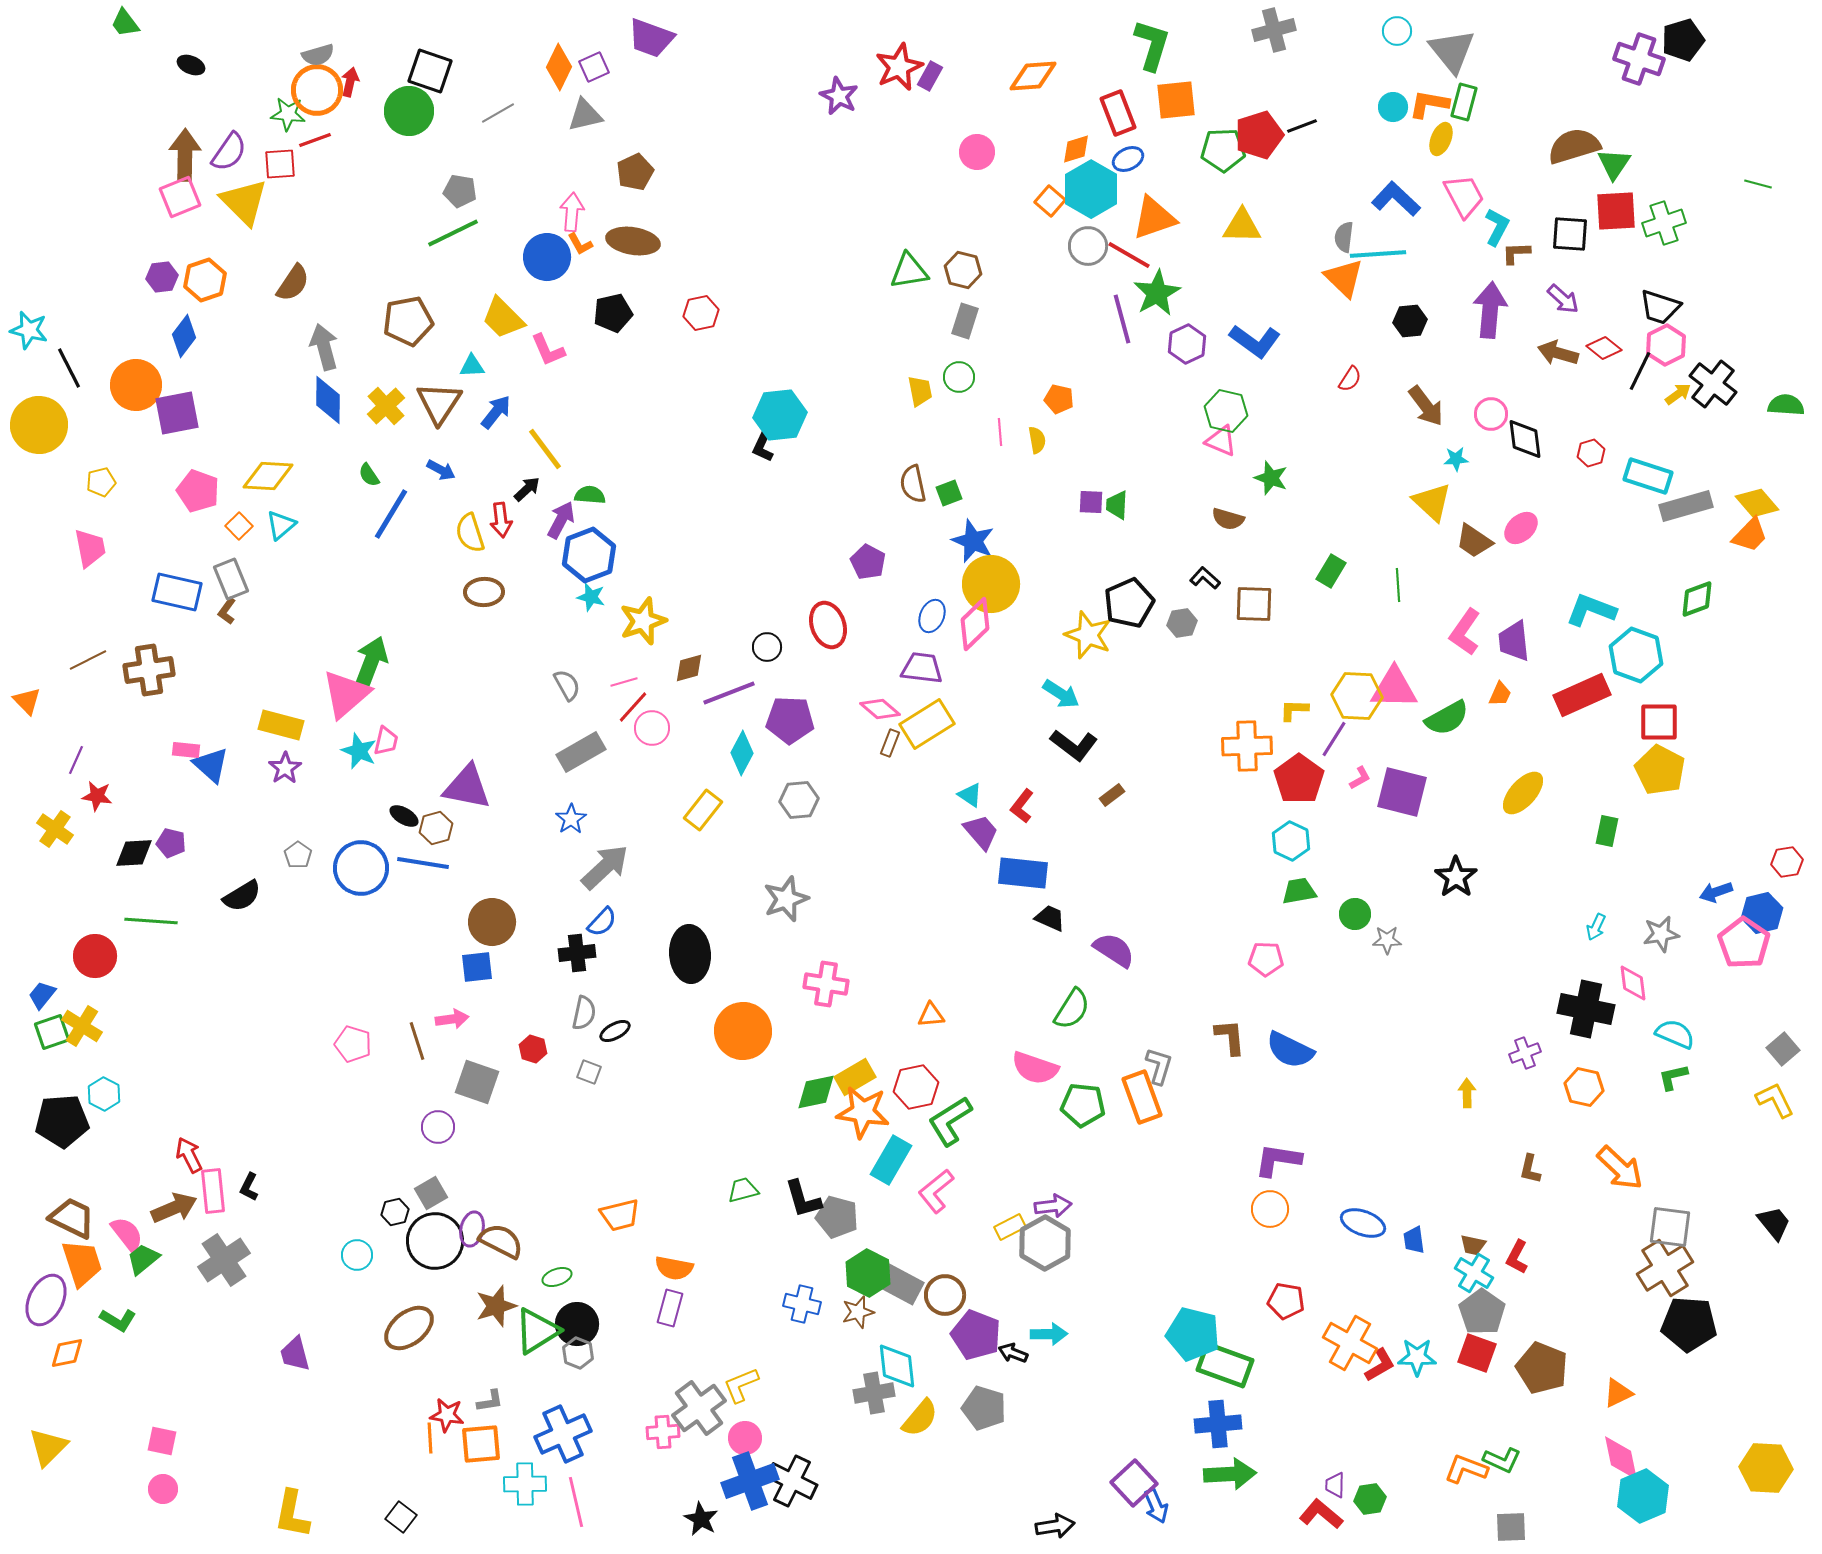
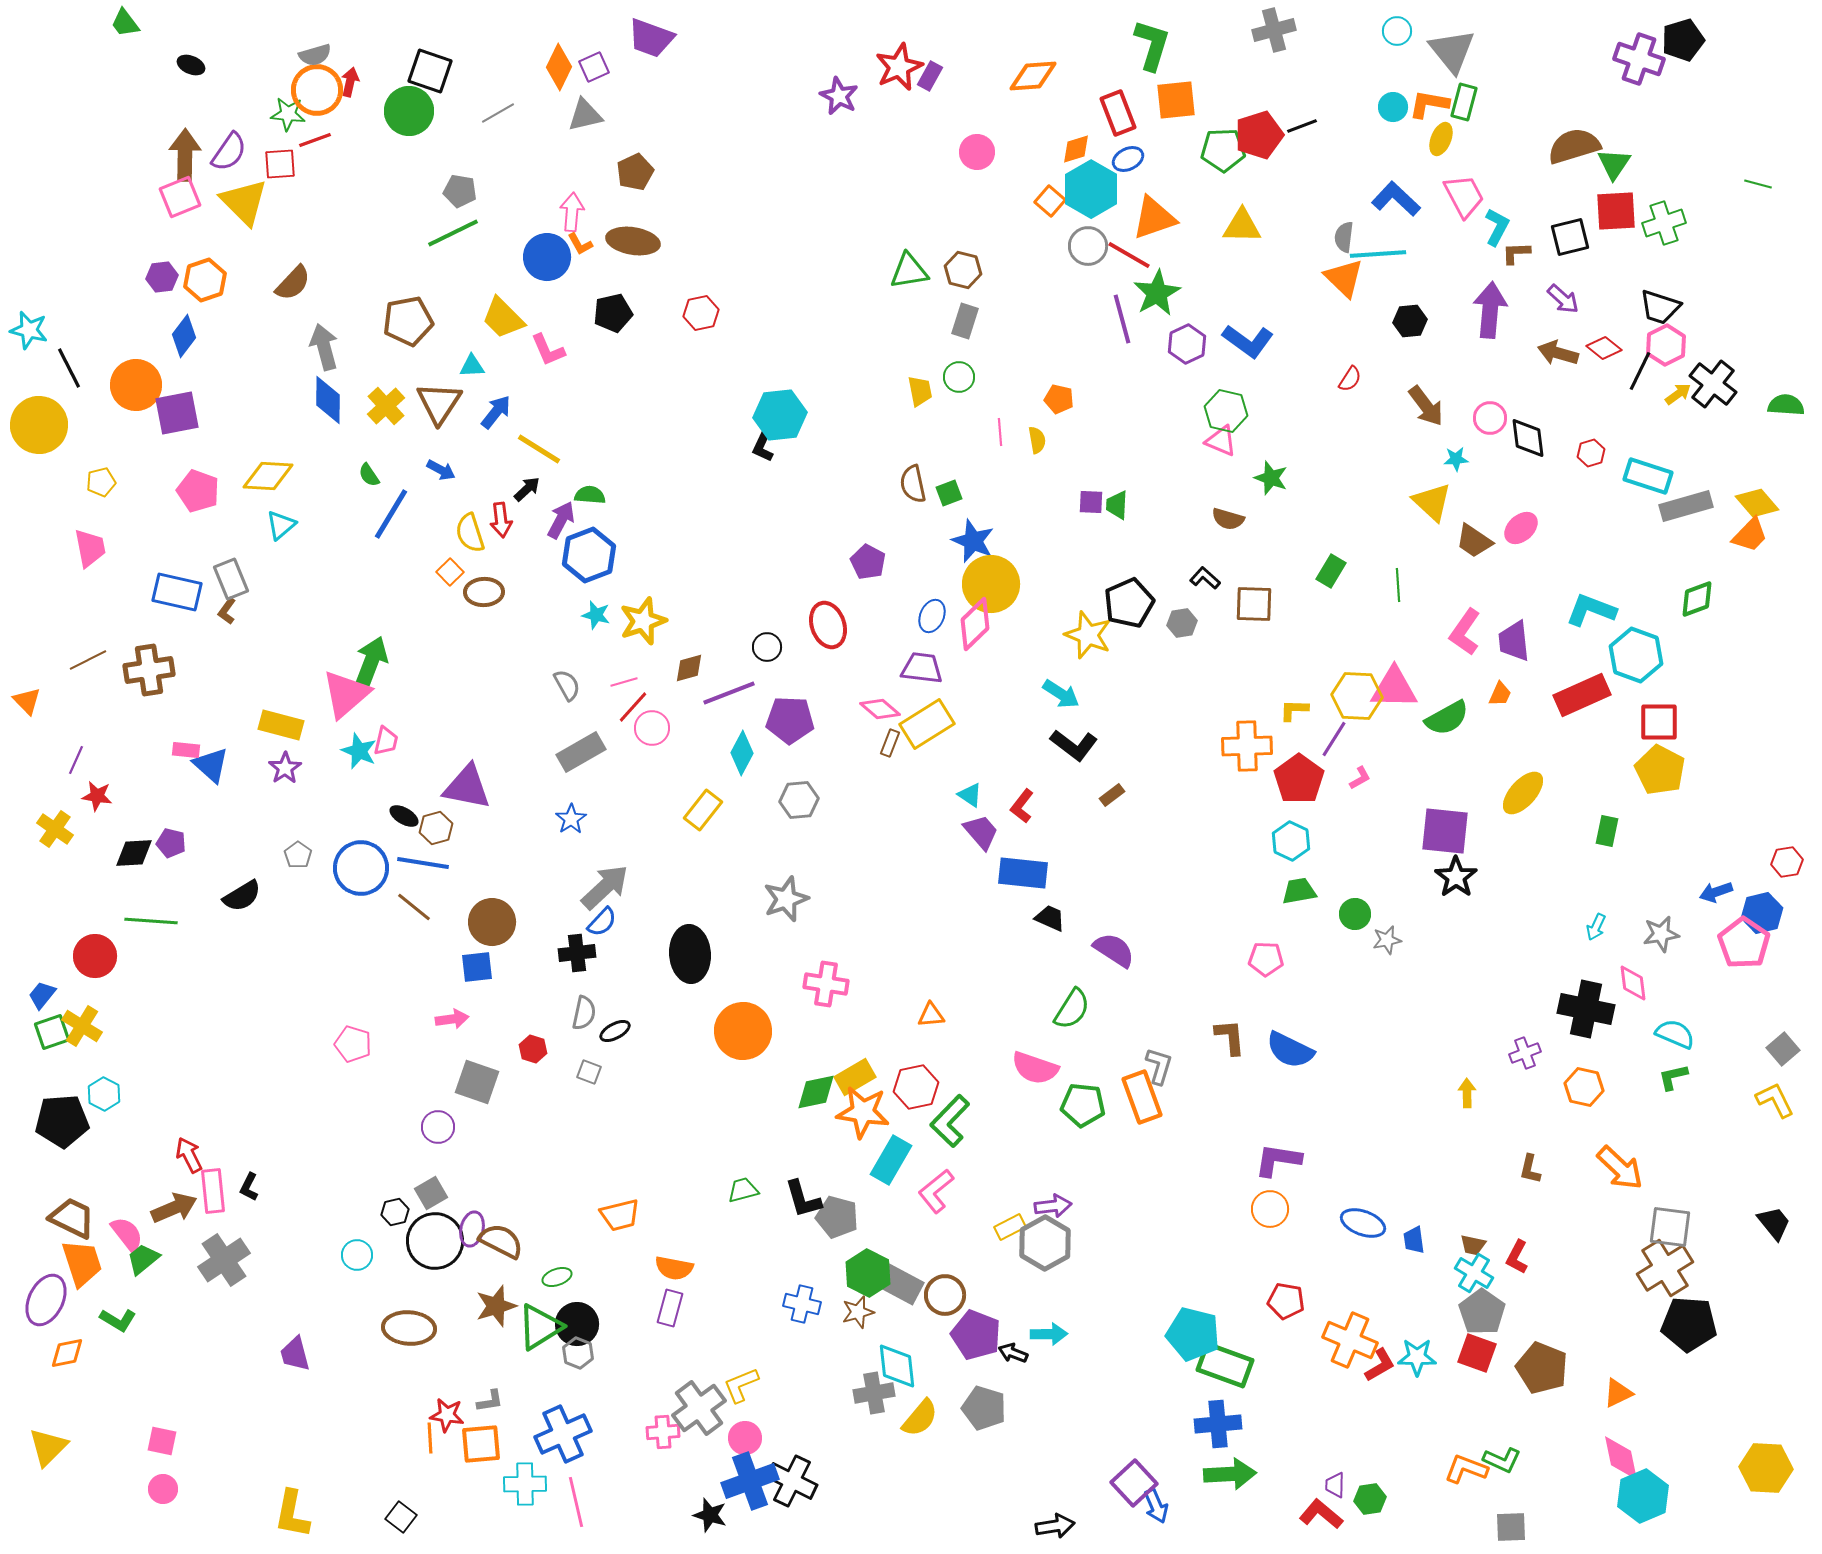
gray semicircle at (318, 55): moved 3 px left
black square at (1570, 234): moved 3 px down; rotated 18 degrees counterclockwise
brown semicircle at (293, 283): rotated 9 degrees clockwise
blue L-shape at (1255, 341): moved 7 px left
pink circle at (1491, 414): moved 1 px left, 4 px down
black diamond at (1525, 439): moved 3 px right, 1 px up
yellow line at (545, 449): moved 6 px left; rotated 21 degrees counterclockwise
orange square at (239, 526): moved 211 px right, 46 px down
cyan star at (591, 597): moved 5 px right, 18 px down
purple square at (1402, 792): moved 43 px right, 39 px down; rotated 8 degrees counterclockwise
gray arrow at (605, 867): moved 20 px down
gray star at (1387, 940): rotated 12 degrees counterclockwise
brown line at (417, 1041): moved 3 px left, 134 px up; rotated 33 degrees counterclockwise
green L-shape at (950, 1121): rotated 14 degrees counterclockwise
brown ellipse at (409, 1328): rotated 42 degrees clockwise
green triangle at (537, 1331): moved 3 px right, 4 px up
orange cross at (1350, 1343): moved 3 px up; rotated 6 degrees counterclockwise
black star at (701, 1519): moved 9 px right, 4 px up; rotated 12 degrees counterclockwise
